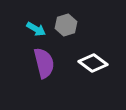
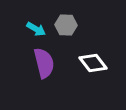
gray hexagon: rotated 20 degrees clockwise
white diamond: rotated 16 degrees clockwise
